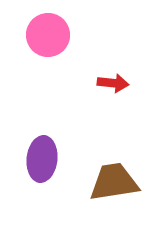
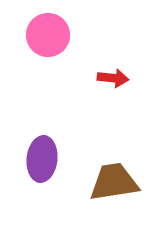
red arrow: moved 5 px up
